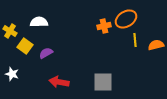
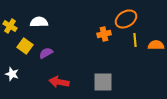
orange cross: moved 8 px down
yellow cross: moved 5 px up
orange semicircle: rotated 14 degrees clockwise
